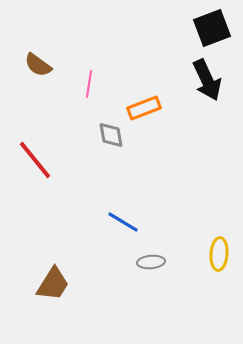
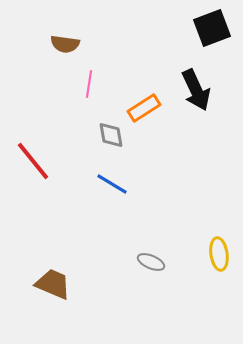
brown semicircle: moved 27 px right, 21 px up; rotated 28 degrees counterclockwise
black arrow: moved 11 px left, 10 px down
orange rectangle: rotated 12 degrees counterclockwise
red line: moved 2 px left, 1 px down
blue line: moved 11 px left, 38 px up
yellow ellipse: rotated 12 degrees counterclockwise
gray ellipse: rotated 28 degrees clockwise
brown trapezoid: rotated 99 degrees counterclockwise
